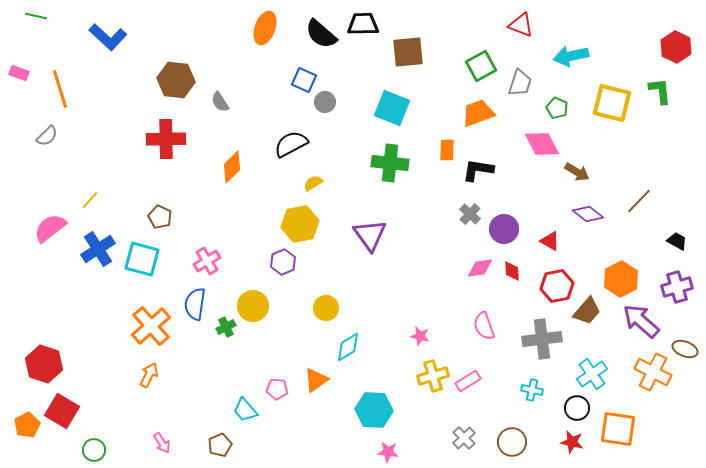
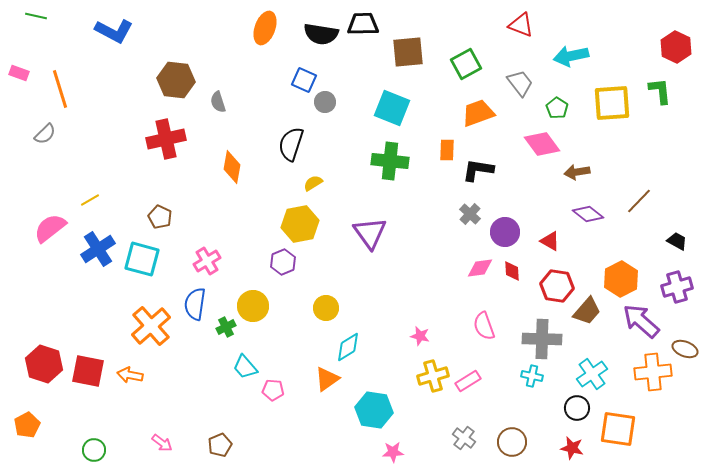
black semicircle at (321, 34): rotated 32 degrees counterclockwise
blue L-shape at (108, 37): moved 6 px right, 6 px up; rotated 15 degrees counterclockwise
green square at (481, 66): moved 15 px left, 2 px up
gray trapezoid at (520, 83): rotated 56 degrees counterclockwise
gray semicircle at (220, 102): moved 2 px left; rotated 15 degrees clockwise
yellow square at (612, 103): rotated 18 degrees counterclockwise
green pentagon at (557, 108): rotated 10 degrees clockwise
gray semicircle at (47, 136): moved 2 px left, 2 px up
red cross at (166, 139): rotated 12 degrees counterclockwise
black semicircle at (291, 144): rotated 44 degrees counterclockwise
pink diamond at (542, 144): rotated 9 degrees counterclockwise
green cross at (390, 163): moved 2 px up
orange diamond at (232, 167): rotated 36 degrees counterclockwise
brown arrow at (577, 172): rotated 140 degrees clockwise
yellow line at (90, 200): rotated 18 degrees clockwise
purple circle at (504, 229): moved 1 px right, 3 px down
purple triangle at (370, 235): moved 2 px up
red hexagon at (557, 286): rotated 20 degrees clockwise
gray cross at (542, 339): rotated 9 degrees clockwise
orange cross at (653, 372): rotated 33 degrees counterclockwise
orange arrow at (149, 375): moved 19 px left; rotated 105 degrees counterclockwise
orange triangle at (316, 380): moved 11 px right, 1 px up
pink pentagon at (277, 389): moved 4 px left, 1 px down
cyan cross at (532, 390): moved 14 px up
cyan trapezoid at (245, 410): moved 43 px up
cyan hexagon at (374, 410): rotated 6 degrees clockwise
red square at (62, 411): moved 26 px right, 40 px up; rotated 20 degrees counterclockwise
gray cross at (464, 438): rotated 10 degrees counterclockwise
red star at (572, 442): moved 6 px down
pink arrow at (162, 443): rotated 20 degrees counterclockwise
pink star at (388, 452): moved 5 px right; rotated 10 degrees counterclockwise
